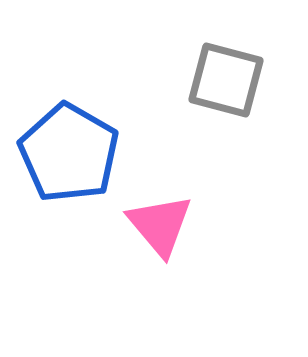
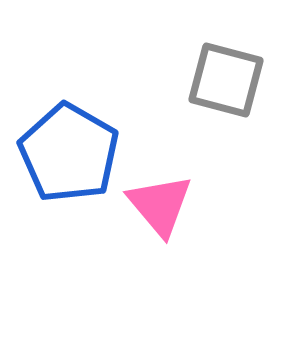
pink triangle: moved 20 px up
